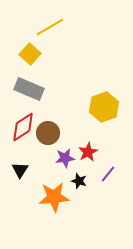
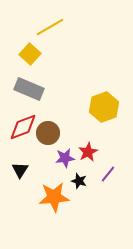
red diamond: rotated 12 degrees clockwise
